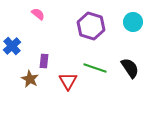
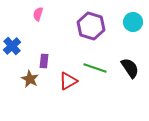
pink semicircle: rotated 112 degrees counterclockwise
red triangle: rotated 30 degrees clockwise
